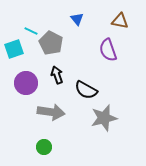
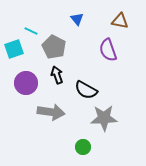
gray pentagon: moved 3 px right, 4 px down
gray star: rotated 12 degrees clockwise
green circle: moved 39 px right
